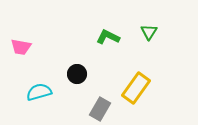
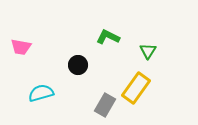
green triangle: moved 1 px left, 19 px down
black circle: moved 1 px right, 9 px up
cyan semicircle: moved 2 px right, 1 px down
gray rectangle: moved 5 px right, 4 px up
